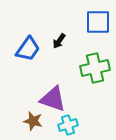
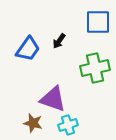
brown star: moved 2 px down
